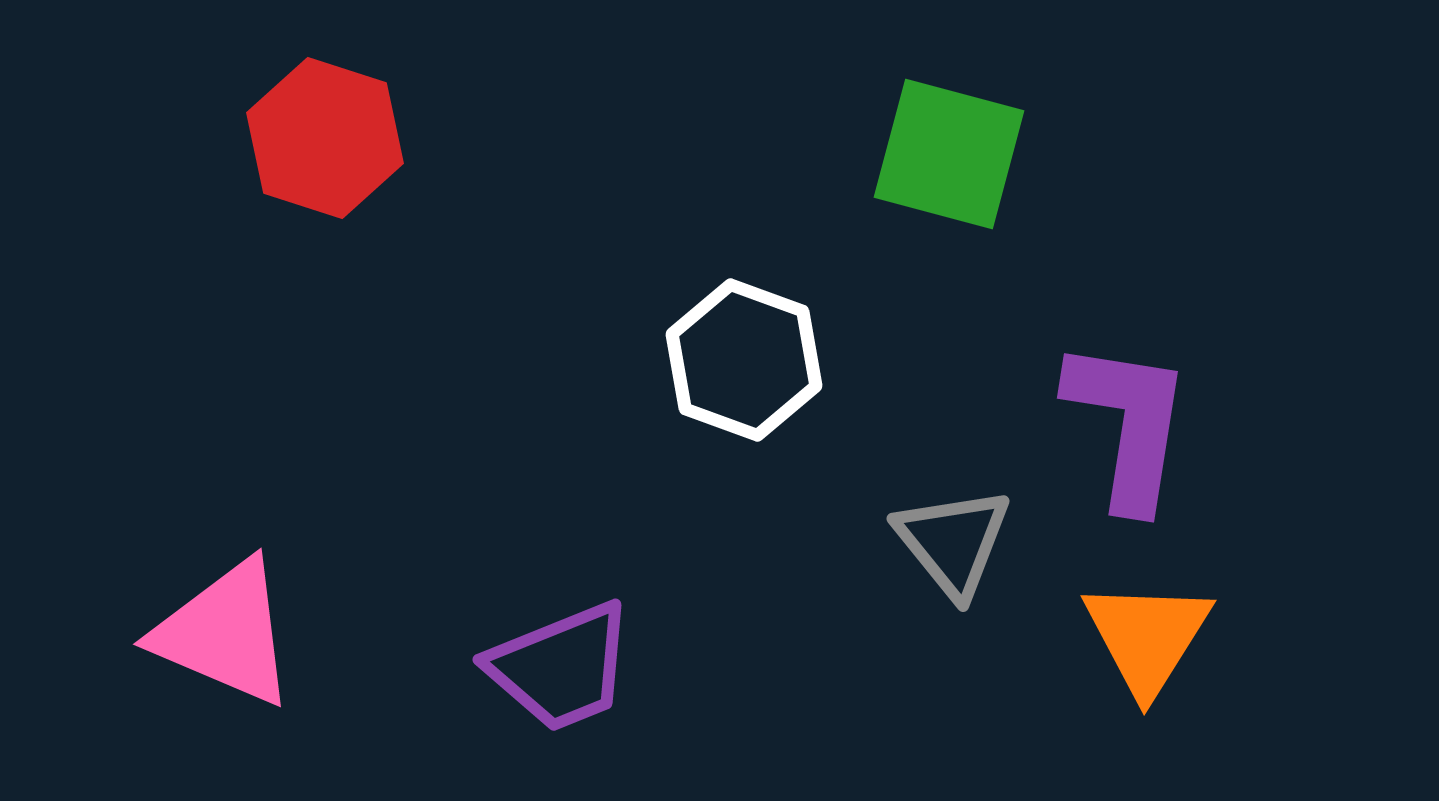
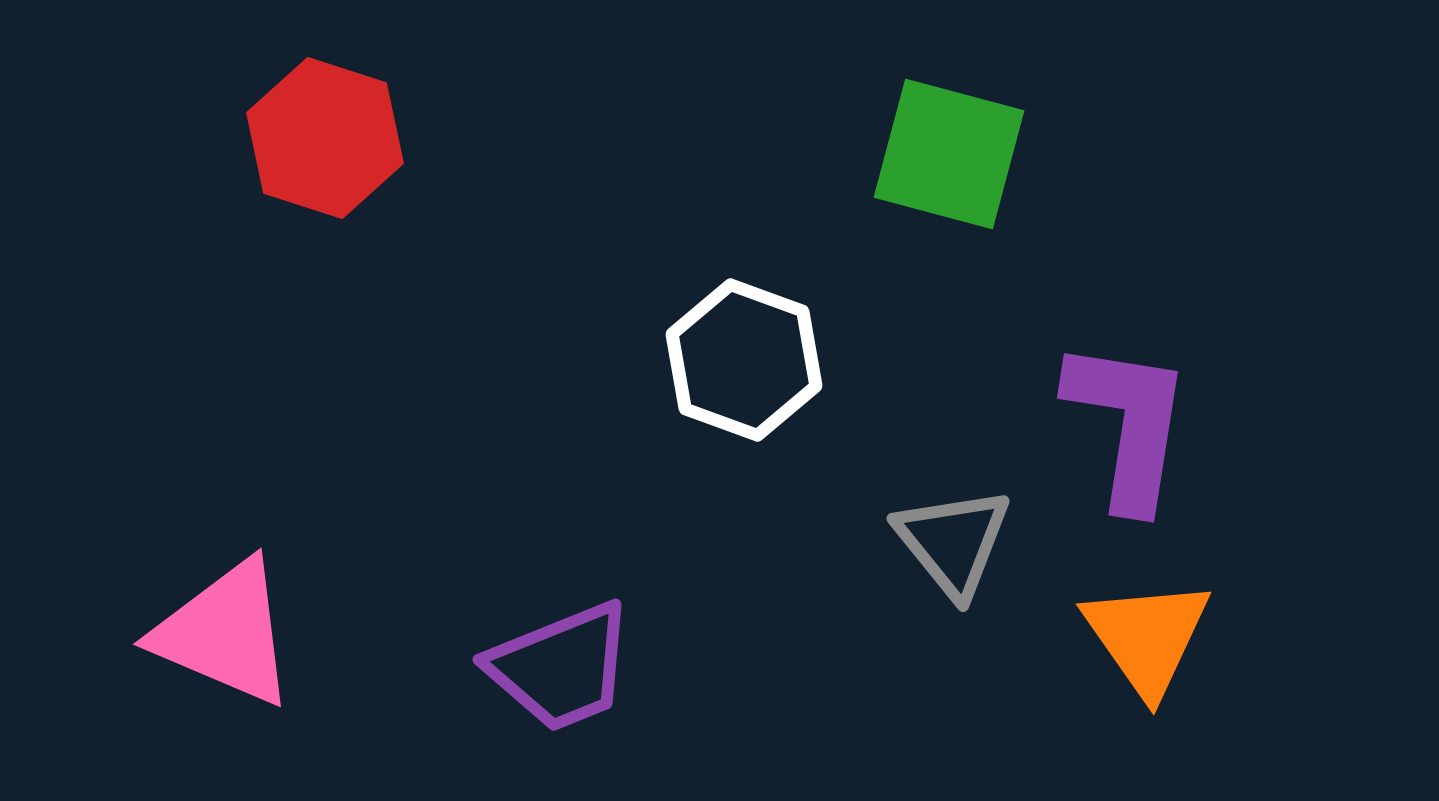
orange triangle: rotated 7 degrees counterclockwise
